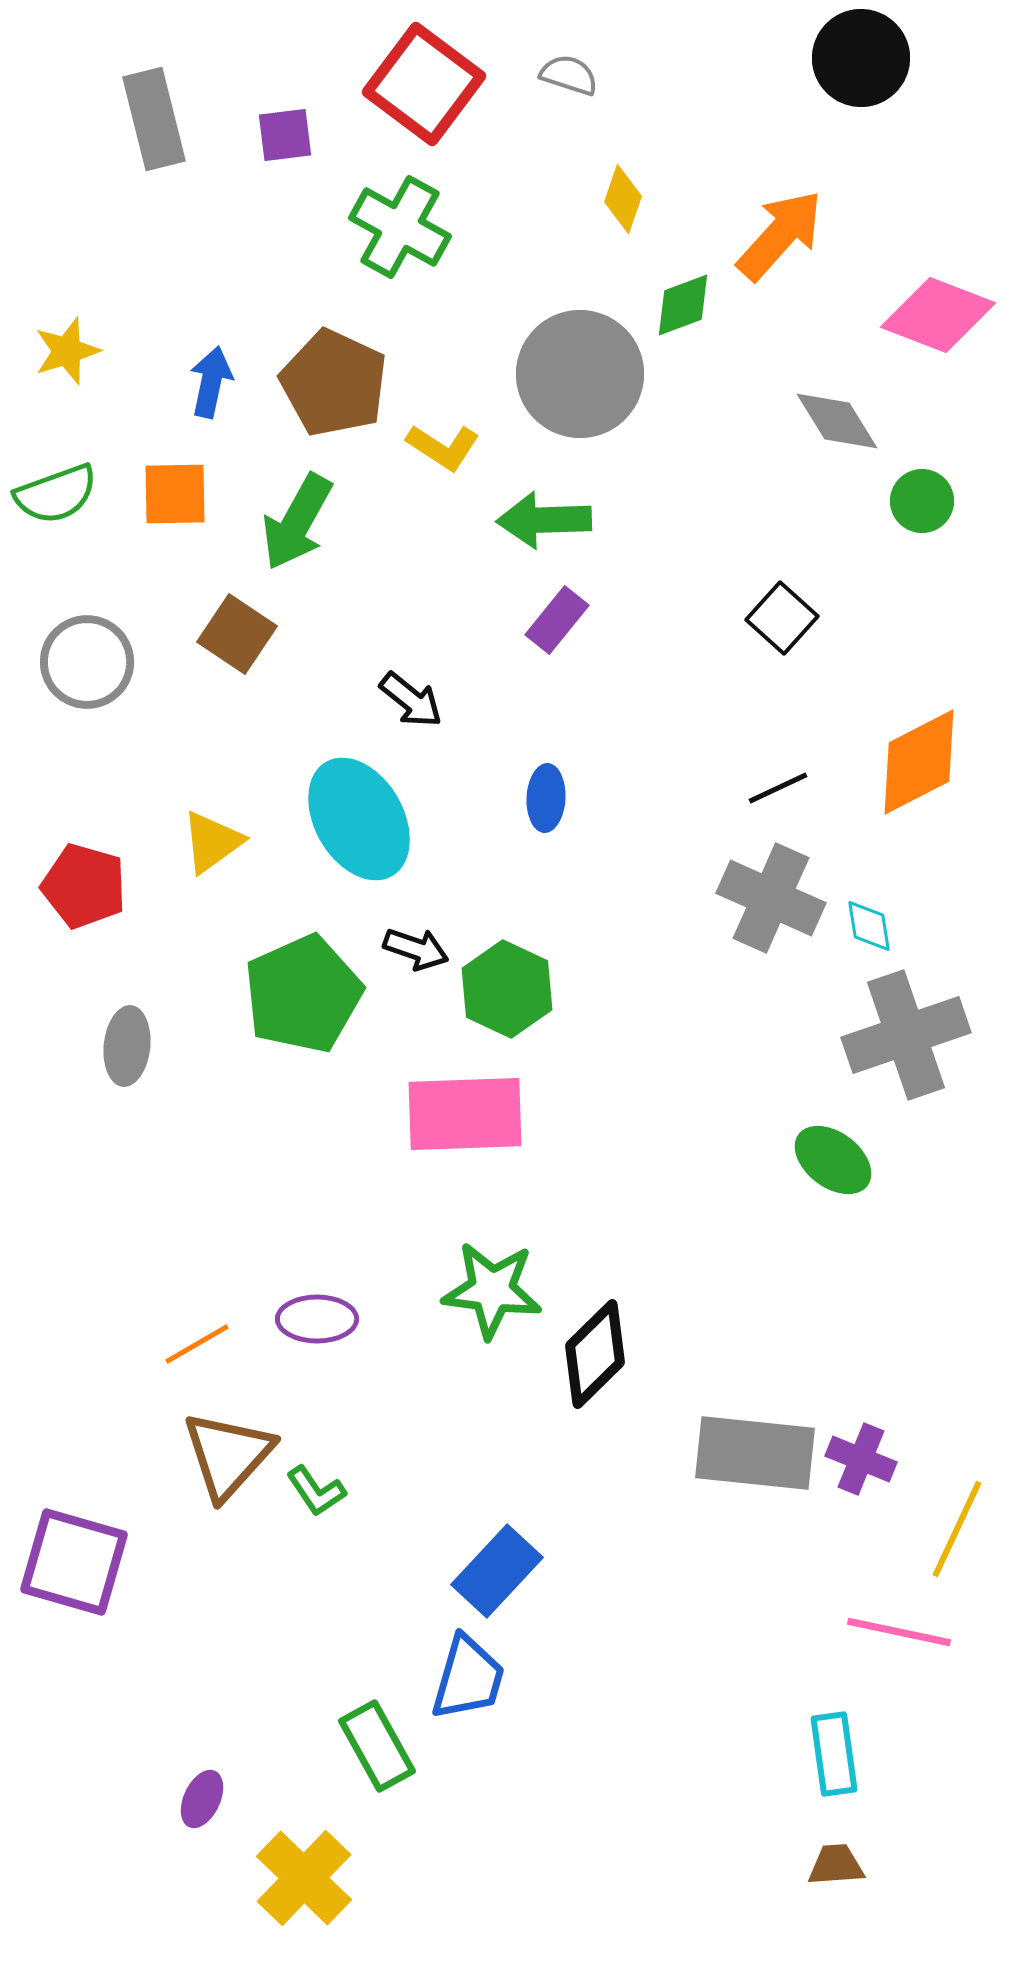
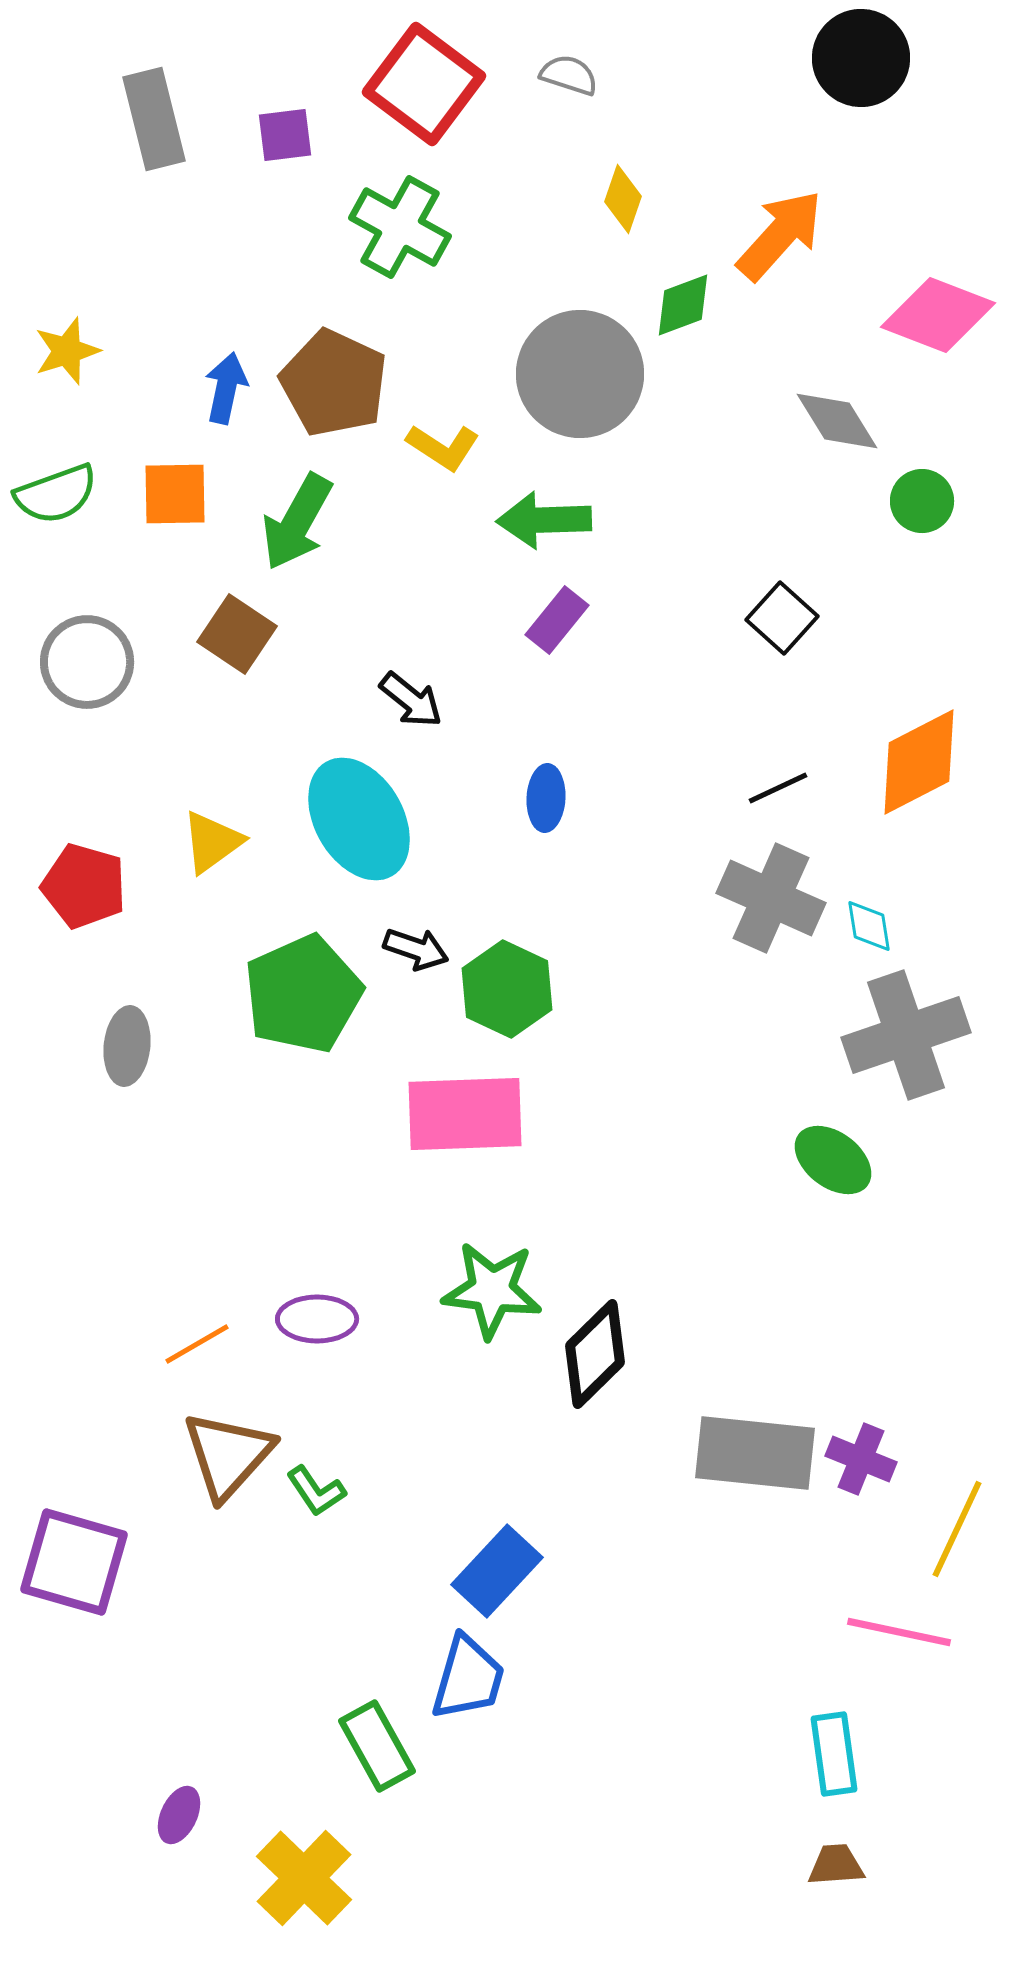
blue arrow at (211, 382): moved 15 px right, 6 px down
purple ellipse at (202, 1799): moved 23 px left, 16 px down
